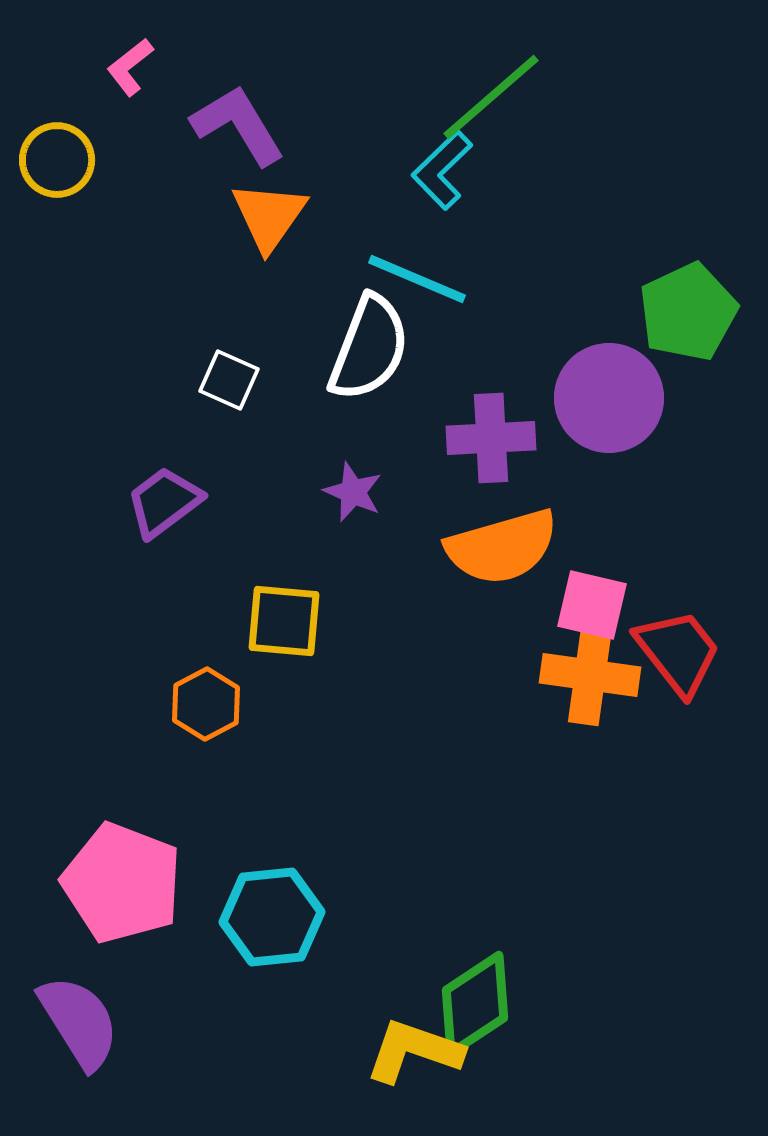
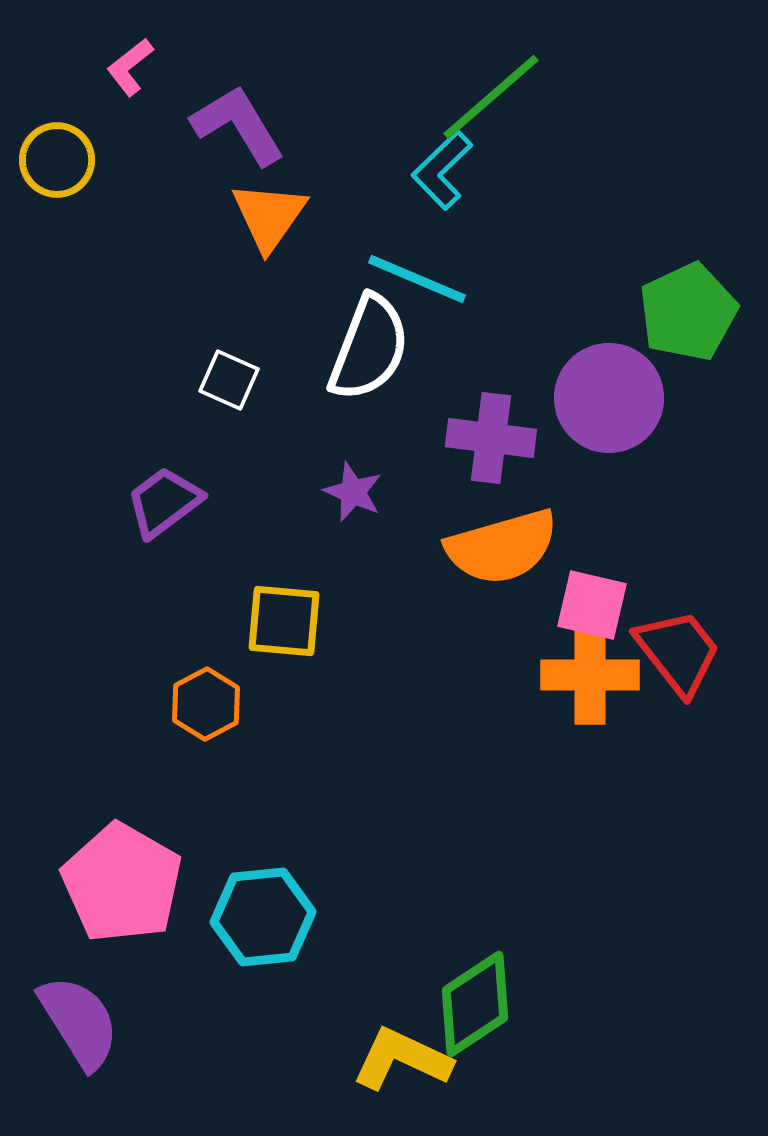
purple cross: rotated 10 degrees clockwise
orange cross: rotated 8 degrees counterclockwise
pink pentagon: rotated 9 degrees clockwise
cyan hexagon: moved 9 px left
yellow L-shape: moved 12 px left, 8 px down; rotated 6 degrees clockwise
